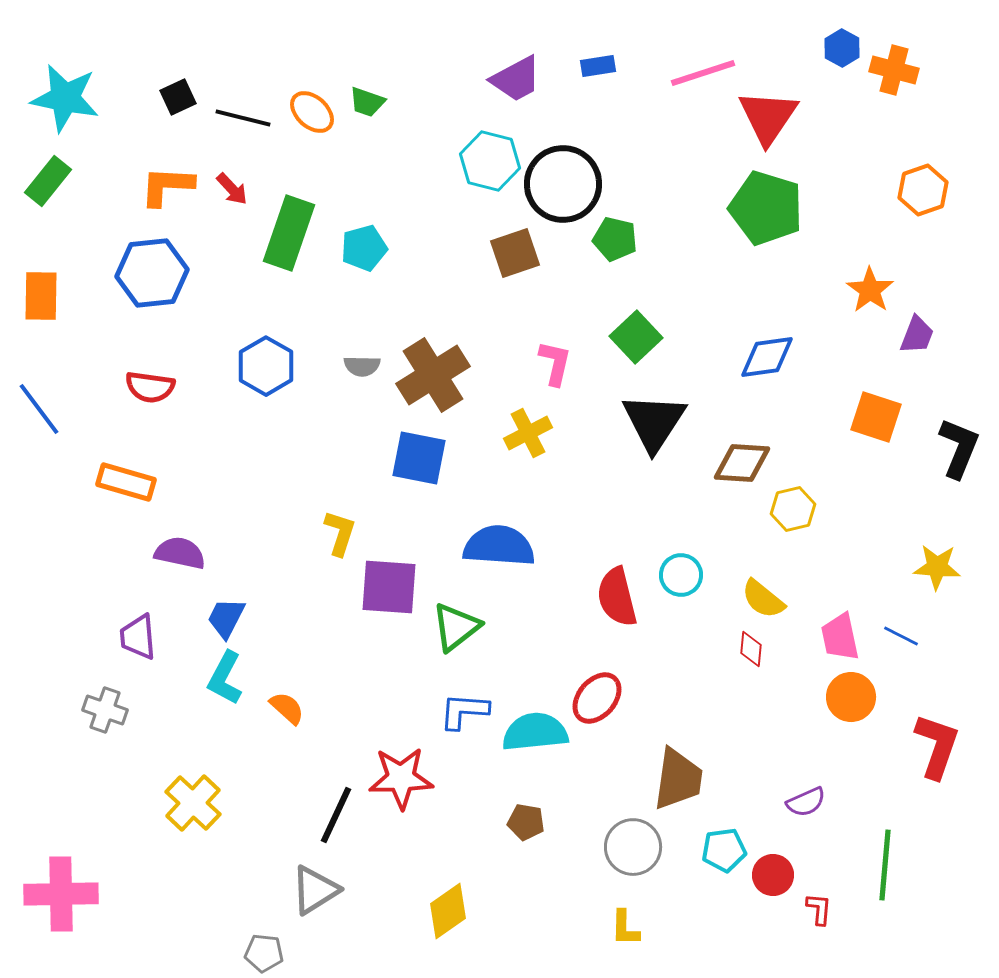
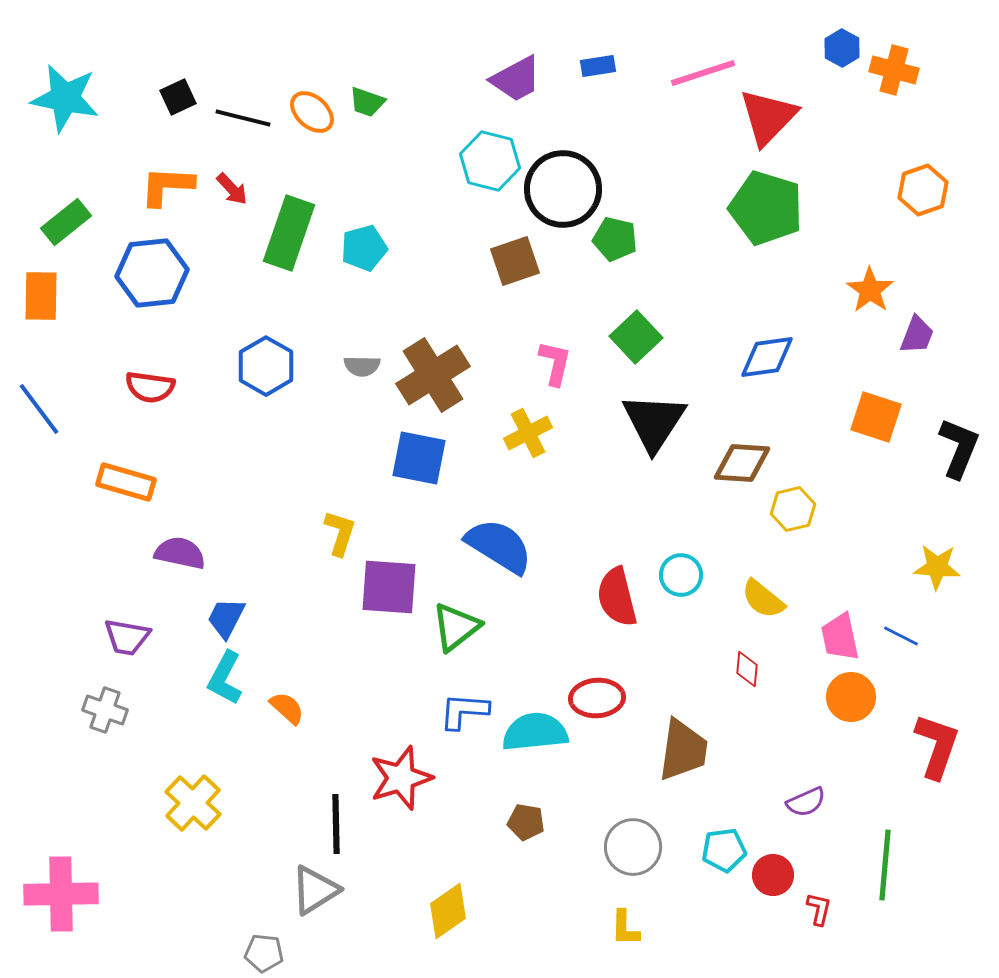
red triangle at (768, 117): rotated 10 degrees clockwise
green rectangle at (48, 181): moved 18 px right, 41 px down; rotated 12 degrees clockwise
black circle at (563, 184): moved 5 px down
brown square at (515, 253): moved 8 px down
blue semicircle at (499, 546): rotated 28 degrees clockwise
purple trapezoid at (138, 637): moved 11 px left; rotated 75 degrees counterclockwise
red diamond at (751, 649): moved 4 px left, 20 px down
red ellipse at (597, 698): rotated 46 degrees clockwise
red star at (401, 778): rotated 16 degrees counterclockwise
brown trapezoid at (678, 779): moved 5 px right, 29 px up
black line at (336, 815): moved 9 px down; rotated 26 degrees counterclockwise
red L-shape at (819, 909): rotated 8 degrees clockwise
